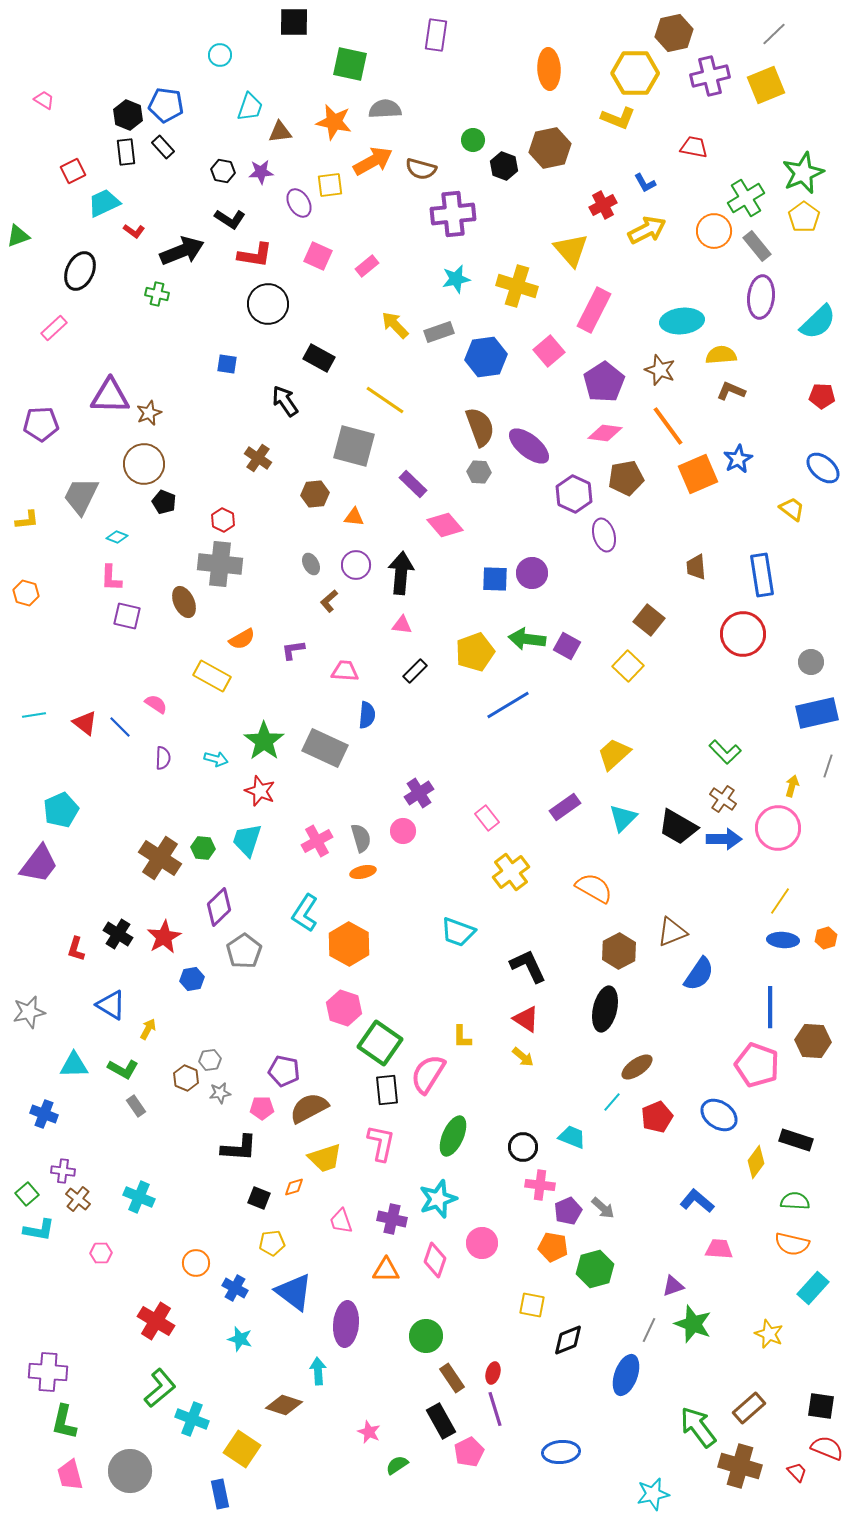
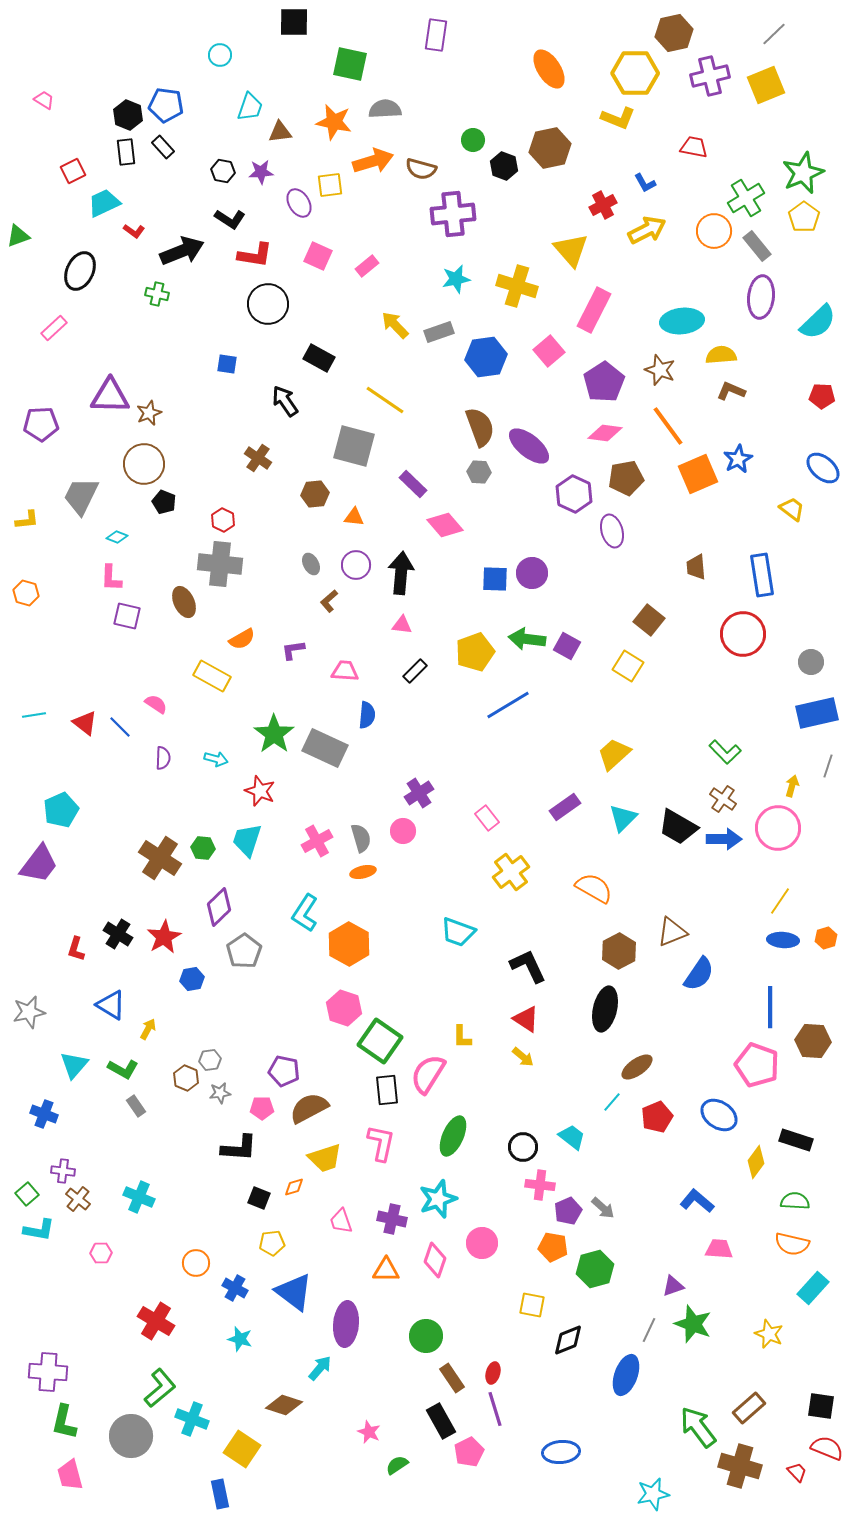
orange ellipse at (549, 69): rotated 30 degrees counterclockwise
orange arrow at (373, 161): rotated 12 degrees clockwise
purple ellipse at (604, 535): moved 8 px right, 4 px up
yellow square at (628, 666): rotated 12 degrees counterclockwise
green star at (264, 741): moved 10 px right, 7 px up
green square at (380, 1043): moved 2 px up
cyan triangle at (74, 1065): rotated 48 degrees counterclockwise
cyan trapezoid at (572, 1137): rotated 16 degrees clockwise
cyan arrow at (318, 1371): moved 2 px right, 3 px up; rotated 44 degrees clockwise
gray circle at (130, 1471): moved 1 px right, 35 px up
